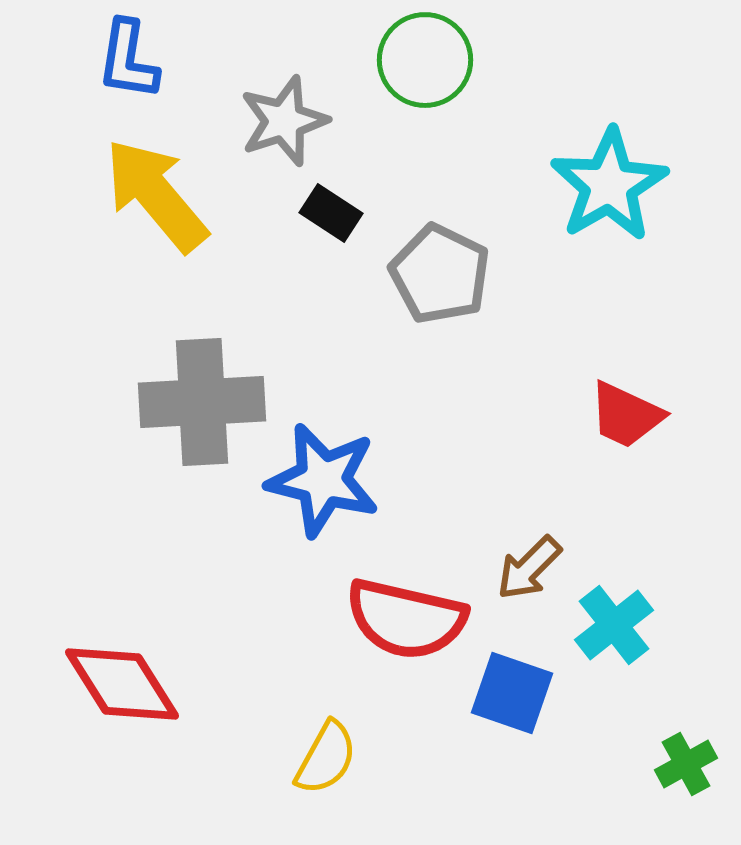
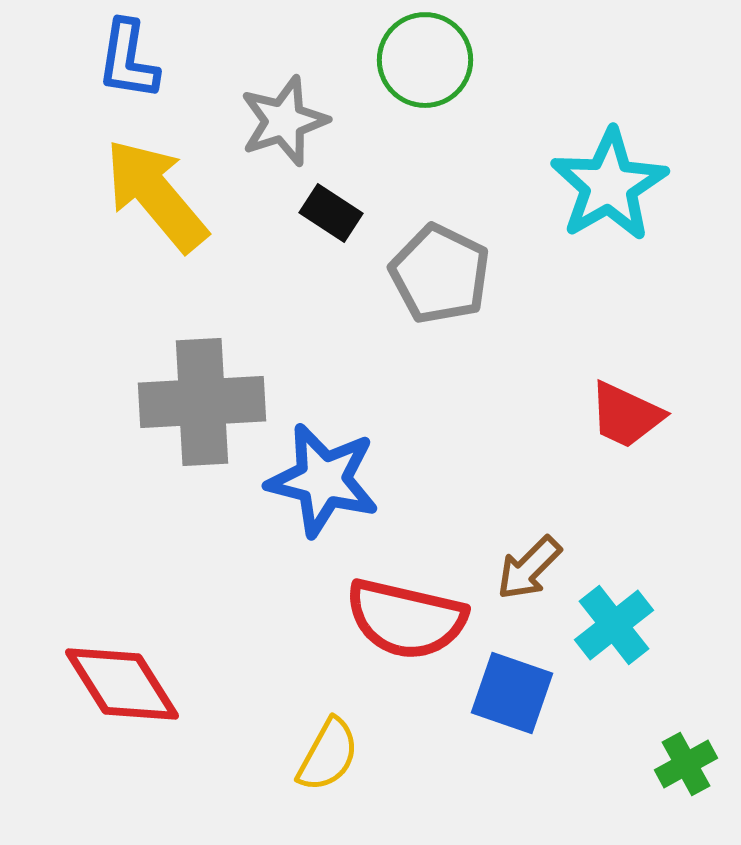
yellow semicircle: moved 2 px right, 3 px up
